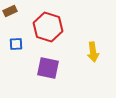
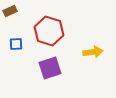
red hexagon: moved 1 px right, 4 px down
yellow arrow: rotated 90 degrees counterclockwise
purple square: moved 2 px right; rotated 30 degrees counterclockwise
